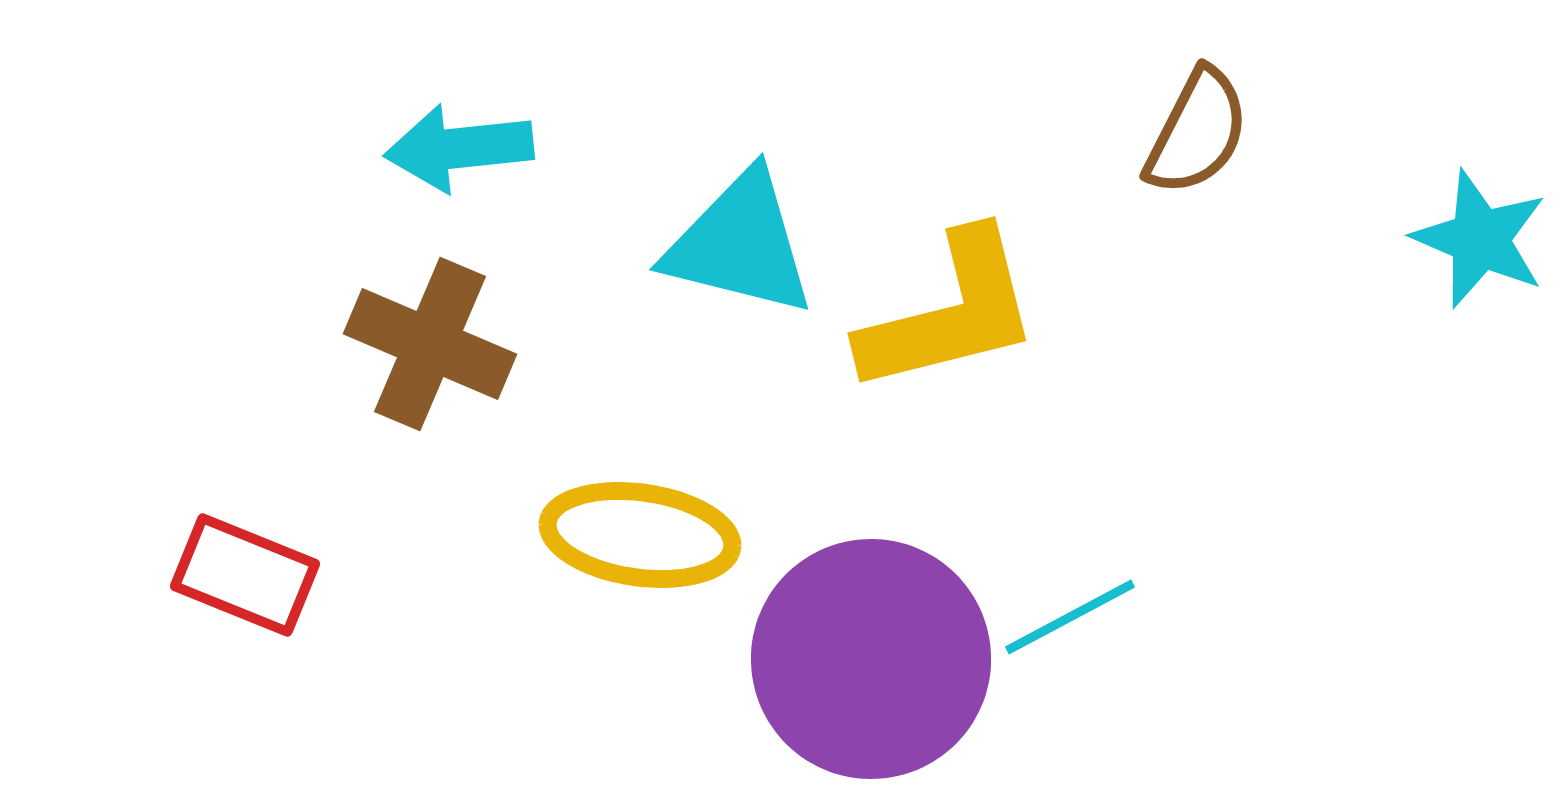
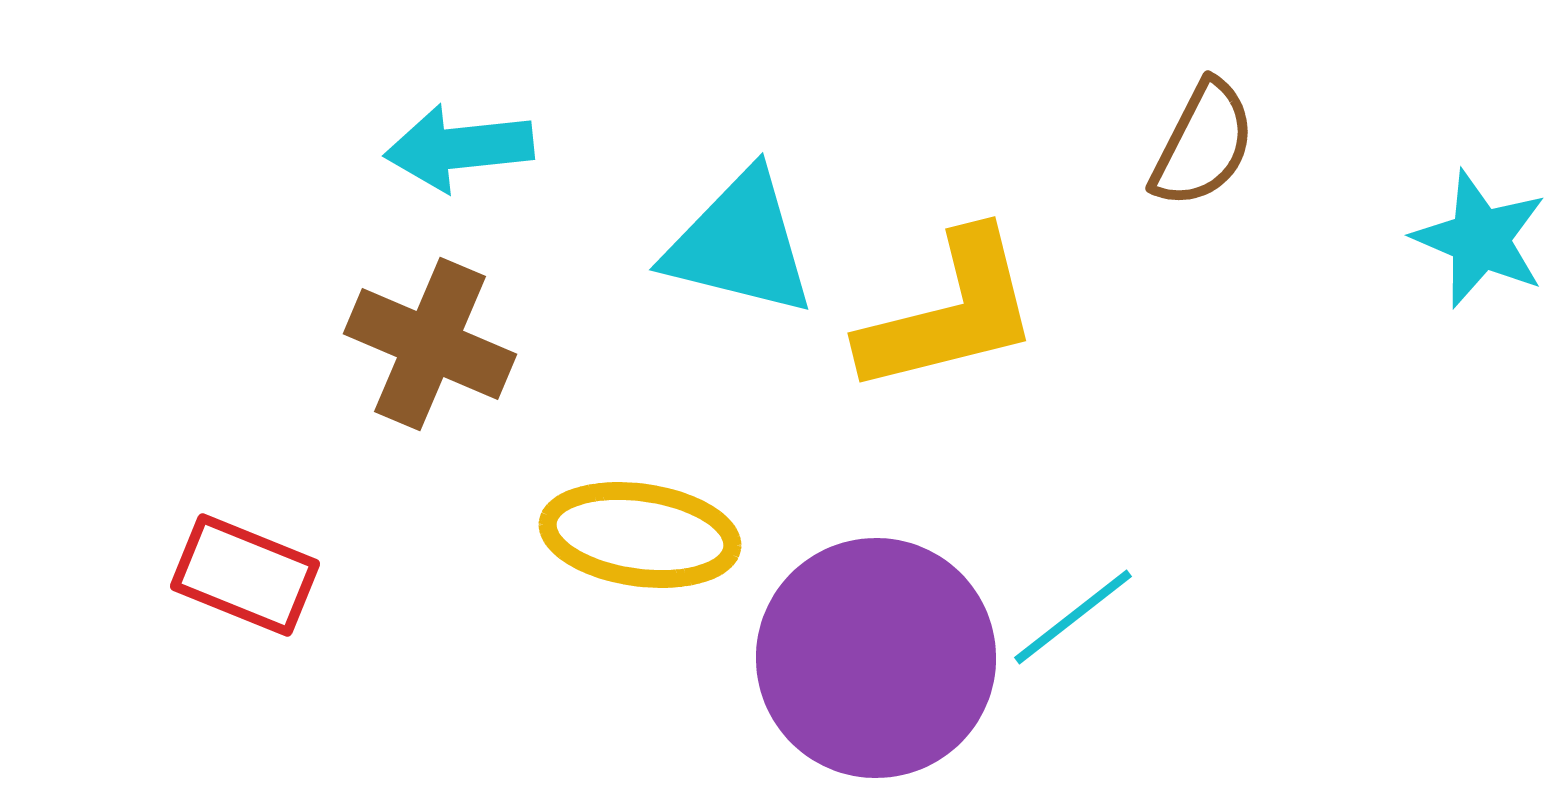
brown semicircle: moved 6 px right, 12 px down
cyan line: moved 3 px right; rotated 10 degrees counterclockwise
purple circle: moved 5 px right, 1 px up
